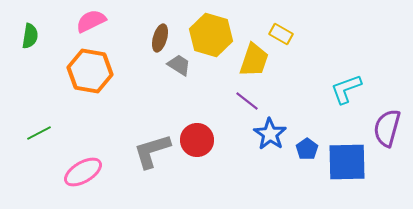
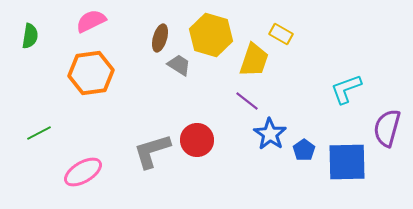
orange hexagon: moved 1 px right, 2 px down; rotated 18 degrees counterclockwise
blue pentagon: moved 3 px left, 1 px down
